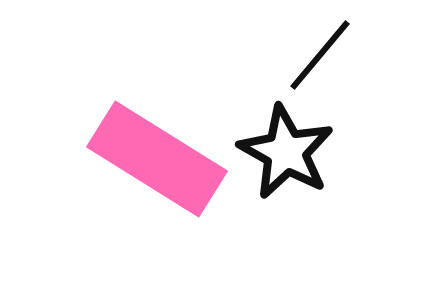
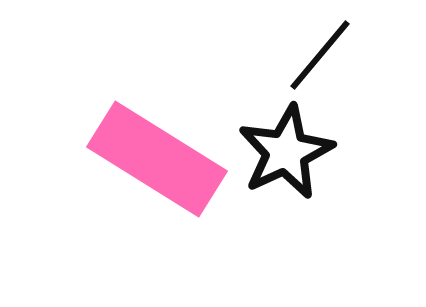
black star: rotated 18 degrees clockwise
